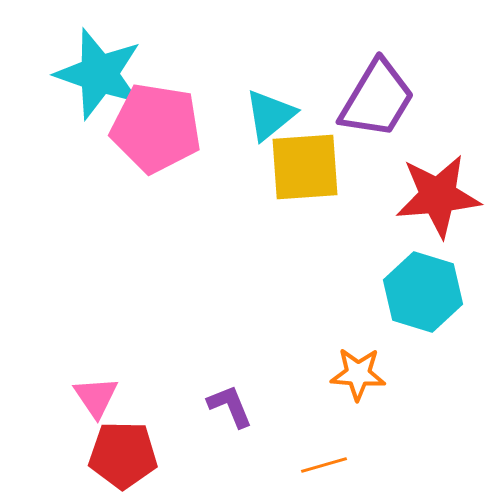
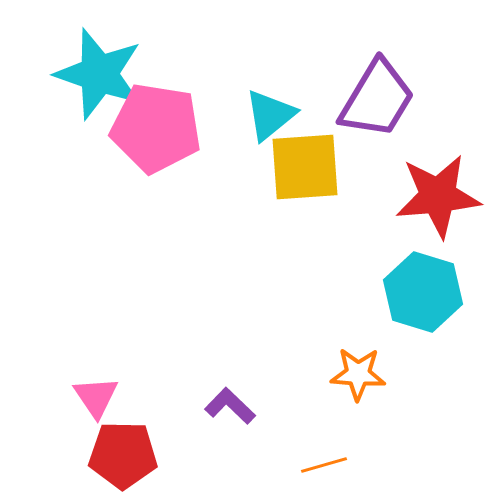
purple L-shape: rotated 24 degrees counterclockwise
